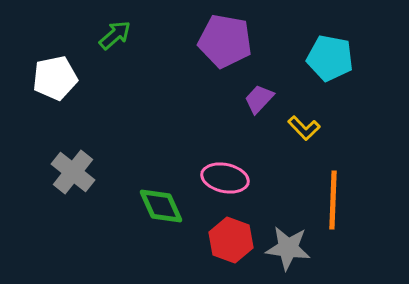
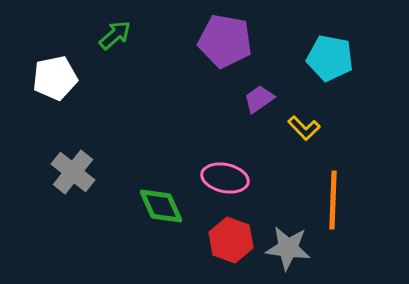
purple trapezoid: rotated 12 degrees clockwise
